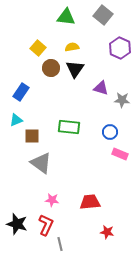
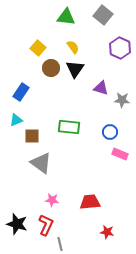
yellow semicircle: moved 1 px right; rotated 64 degrees clockwise
